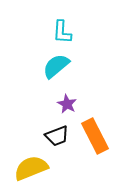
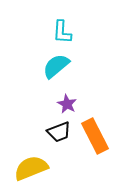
black trapezoid: moved 2 px right, 4 px up
